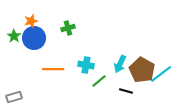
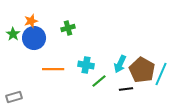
green star: moved 1 px left, 2 px up
cyan line: rotated 30 degrees counterclockwise
black line: moved 2 px up; rotated 24 degrees counterclockwise
